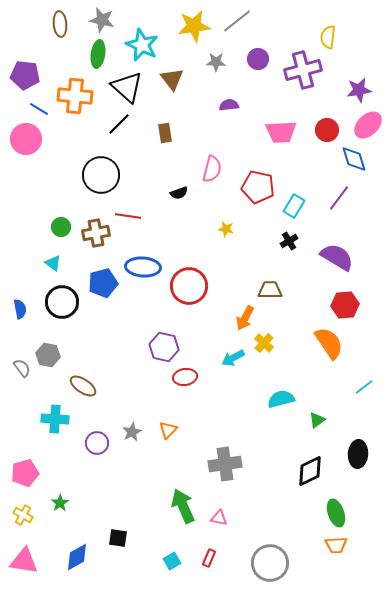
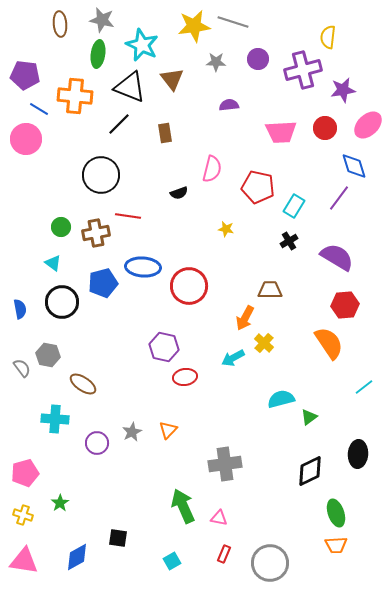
gray line at (237, 21): moved 4 px left, 1 px down; rotated 56 degrees clockwise
black triangle at (127, 87): moved 3 px right; rotated 20 degrees counterclockwise
purple star at (359, 90): moved 16 px left
red circle at (327, 130): moved 2 px left, 2 px up
blue diamond at (354, 159): moved 7 px down
brown ellipse at (83, 386): moved 2 px up
green triangle at (317, 420): moved 8 px left, 3 px up
yellow cross at (23, 515): rotated 12 degrees counterclockwise
red rectangle at (209, 558): moved 15 px right, 4 px up
